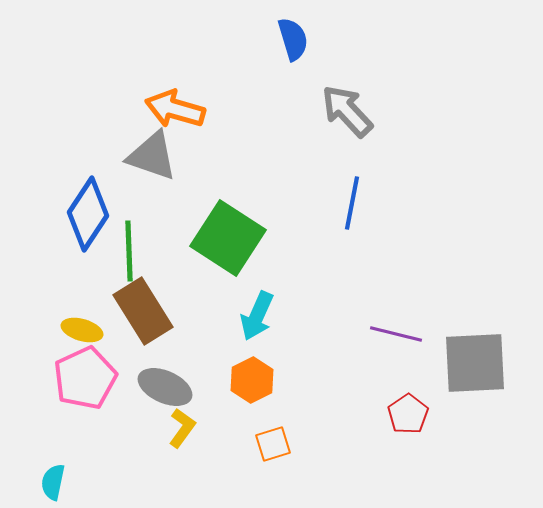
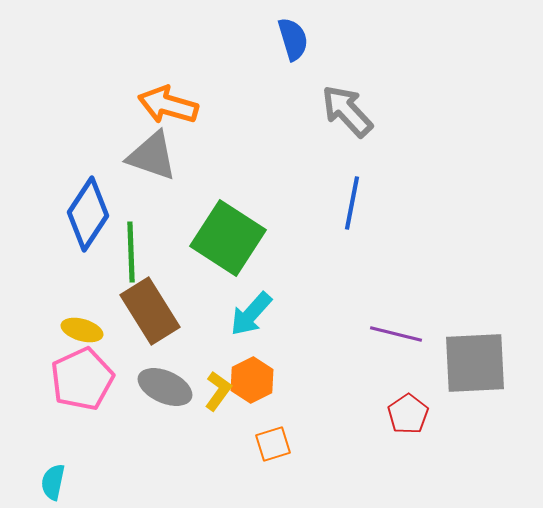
orange arrow: moved 7 px left, 4 px up
green line: moved 2 px right, 1 px down
brown rectangle: moved 7 px right
cyan arrow: moved 6 px left, 2 px up; rotated 18 degrees clockwise
pink pentagon: moved 3 px left, 1 px down
yellow L-shape: moved 36 px right, 37 px up
